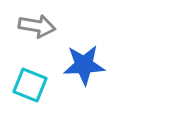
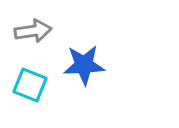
gray arrow: moved 4 px left, 5 px down; rotated 18 degrees counterclockwise
